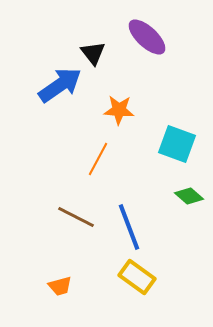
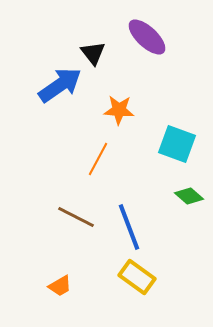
orange trapezoid: rotated 15 degrees counterclockwise
